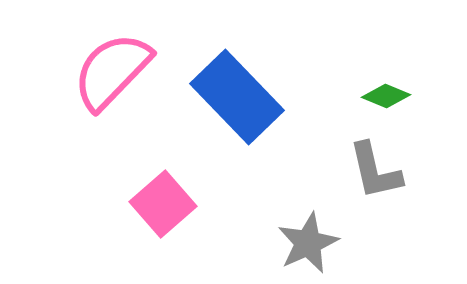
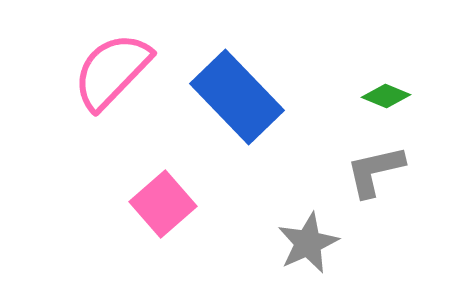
gray L-shape: rotated 90 degrees clockwise
